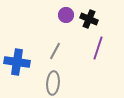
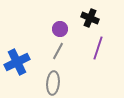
purple circle: moved 6 px left, 14 px down
black cross: moved 1 px right, 1 px up
gray line: moved 3 px right
blue cross: rotated 35 degrees counterclockwise
